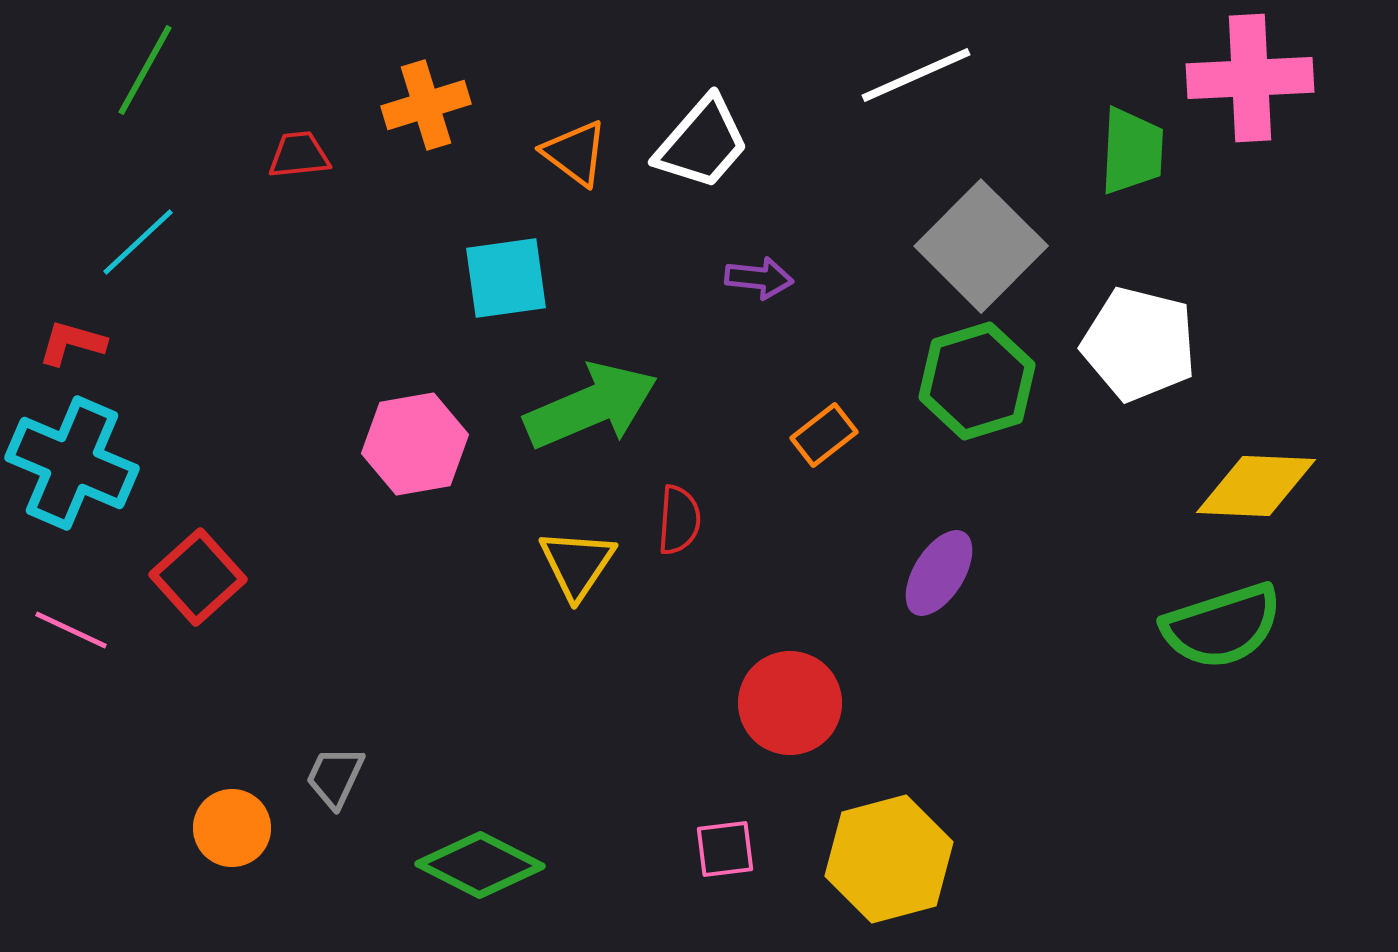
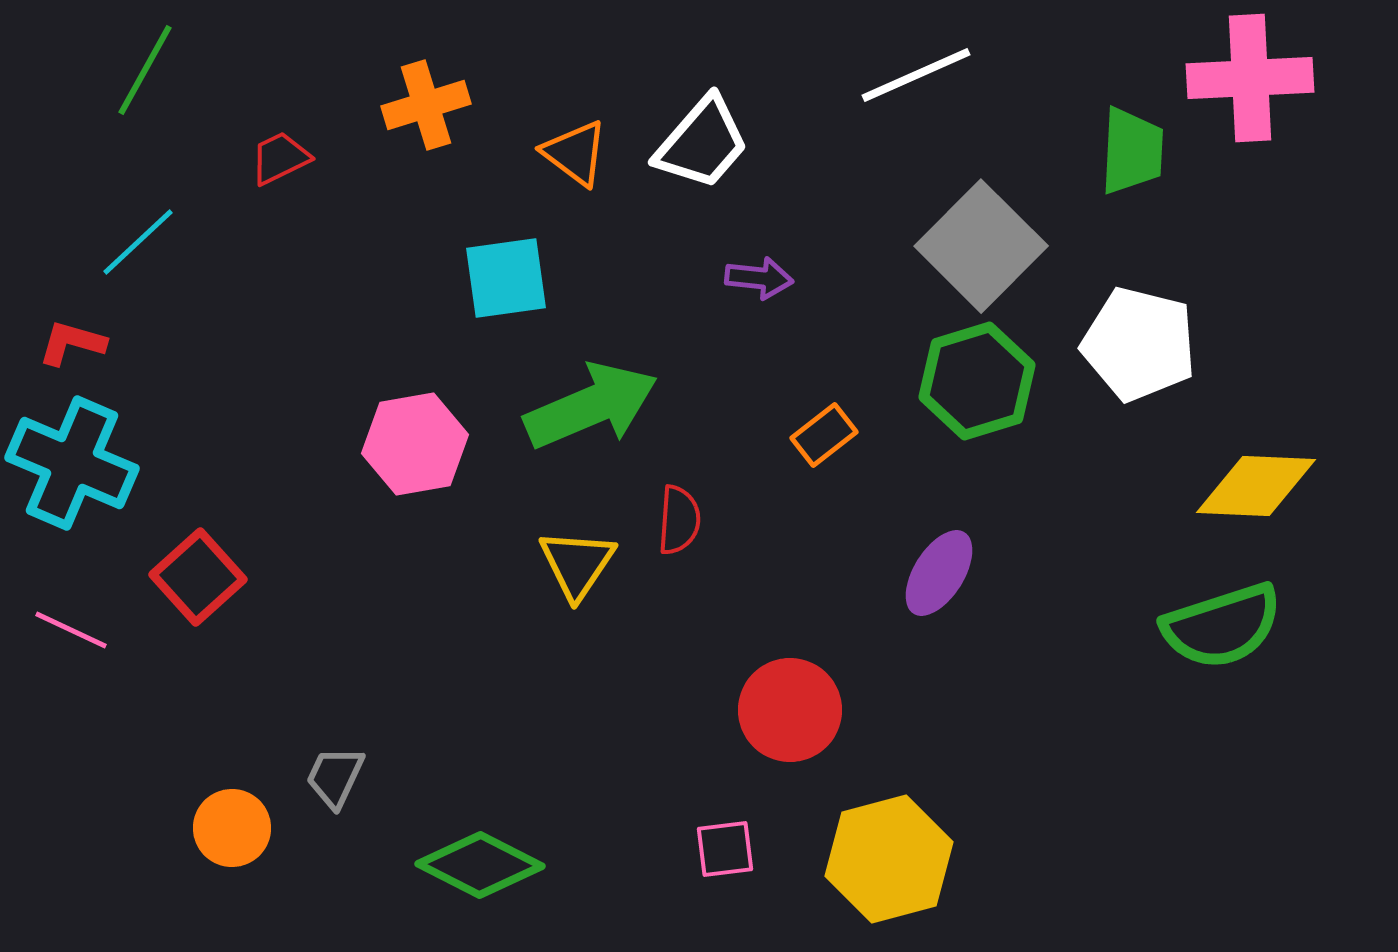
red trapezoid: moved 19 px left, 3 px down; rotated 20 degrees counterclockwise
red circle: moved 7 px down
